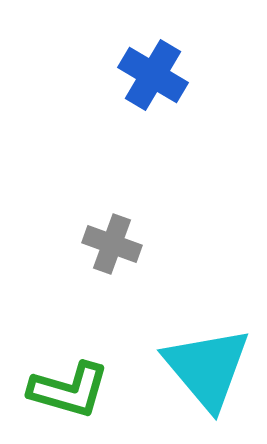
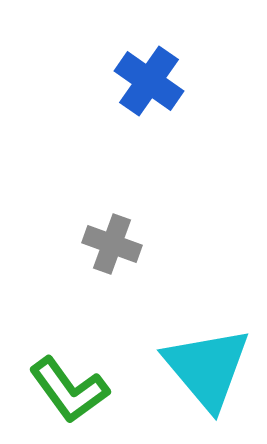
blue cross: moved 4 px left, 6 px down; rotated 4 degrees clockwise
green L-shape: rotated 38 degrees clockwise
